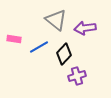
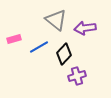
pink rectangle: rotated 24 degrees counterclockwise
